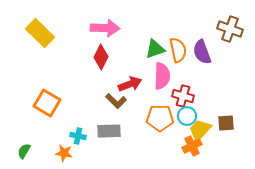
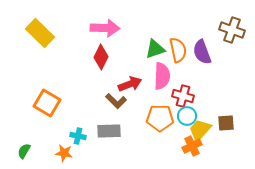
brown cross: moved 2 px right, 1 px down
